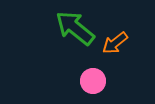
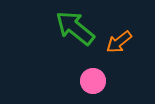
orange arrow: moved 4 px right, 1 px up
